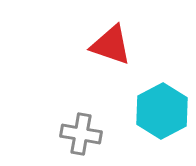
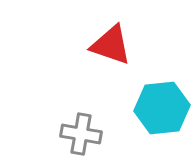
cyan hexagon: moved 3 px up; rotated 22 degrees clockwise
